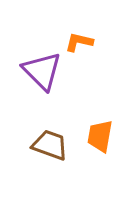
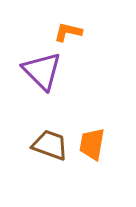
orange L-shape: moved 11 px left, 10 px up
orange trapezoid: moved 8 px left, 8 px down
